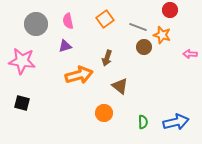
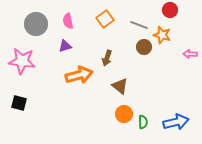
gray line: moved 1 px right, 2 px up
black square: moved 3 px left
orange circle: moved 20 px right, 1 px down
